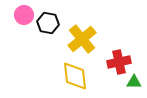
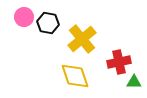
pink circle: moved 2 px down
yellow diamond: rotated 12 degrees counterclockwise
